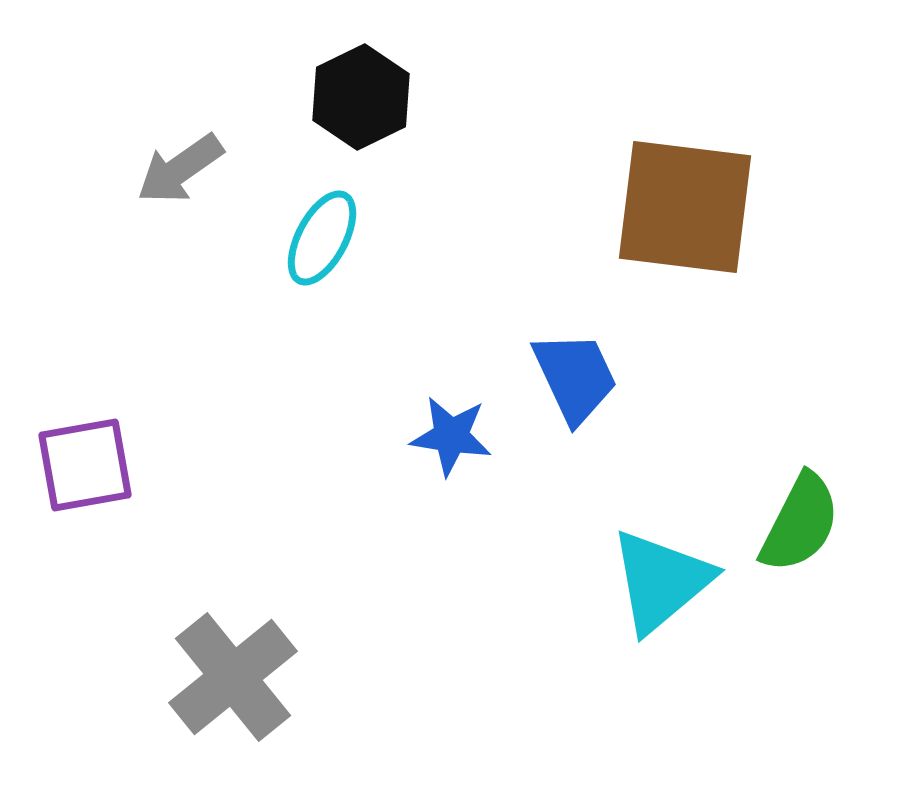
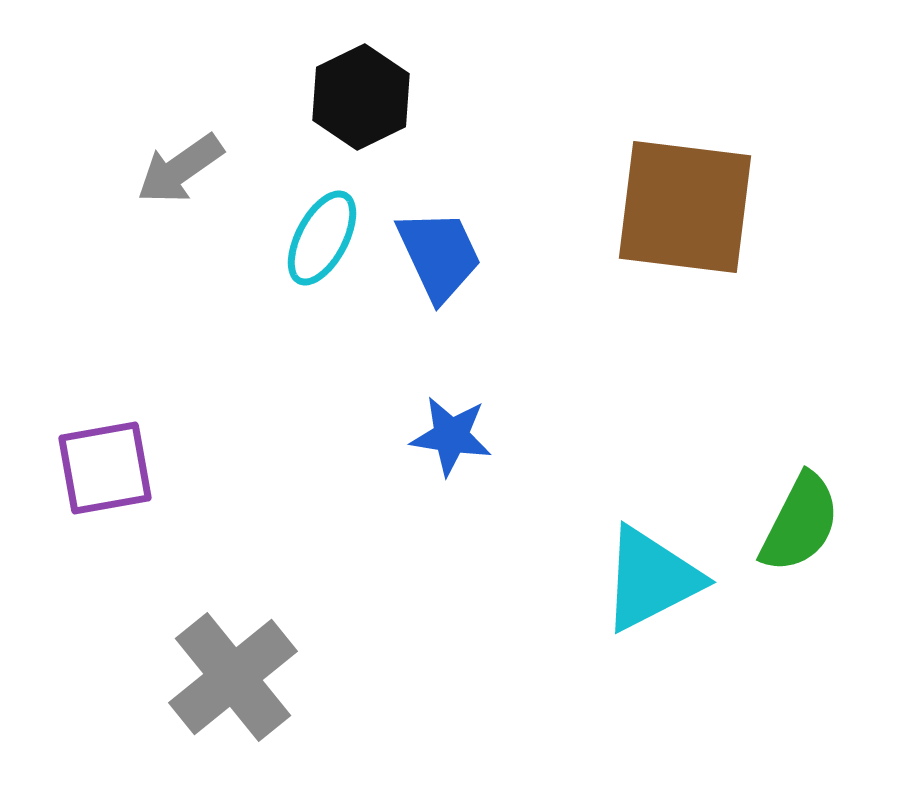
blue trapezoid: moved 136 px left, 122 px up
purple square: moved 20 px right, 3 px down
cyan triangle: moved 10 px left, 2 px up; rotated 13 degrees clockwise
